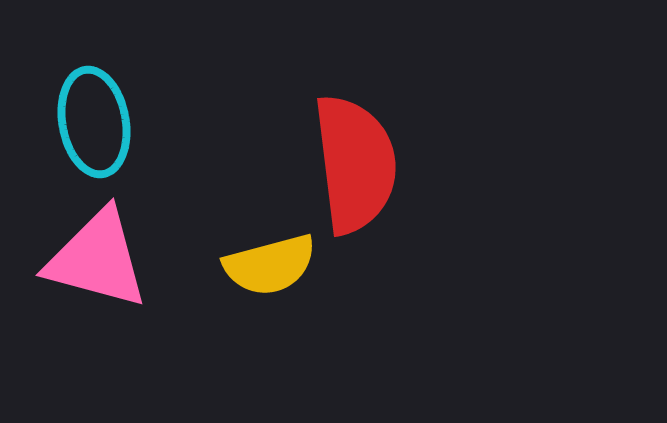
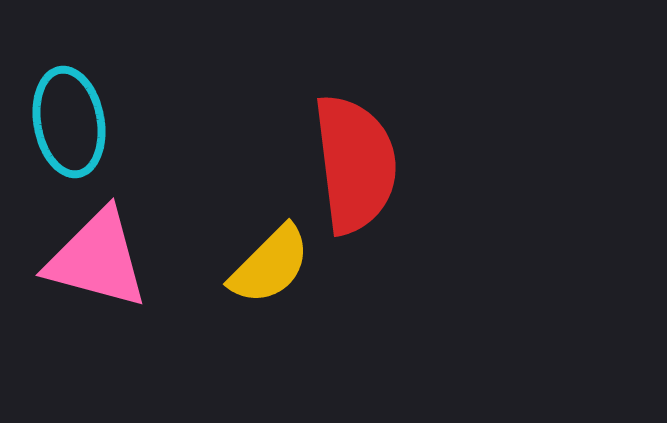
cyan ellipse: moved 25 px left
yellow semicircle: rotated 30 degrees counterclockwise
